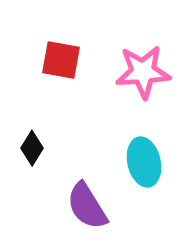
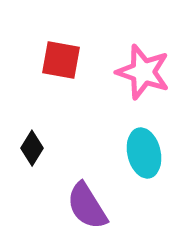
pink star: rotated 22 degrees clockwise
cyan ellipse: moved 9 px up
